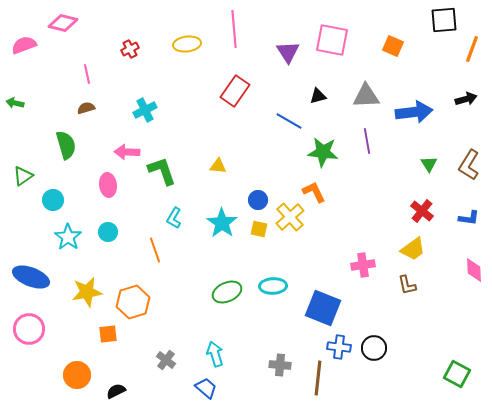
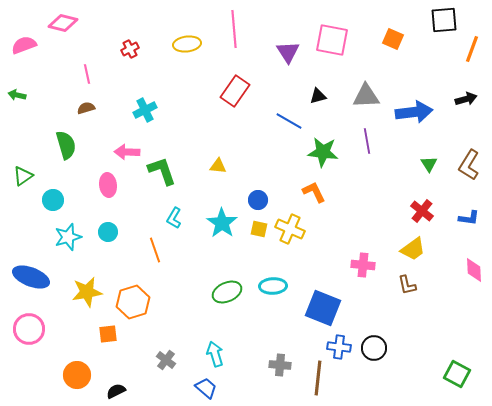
orange square at (393, 46): moved 7 px up
green arrow at (15, 103): moved 2 px right, 8 px up
yellow cross at (290, 217): moved 12 px down; rotated 24 degrees counterclockwise
cyan star at (68, 237): rotated 20 degrees clockwise
pink cross at (363, 265): rotated 15 degrees clockwise
